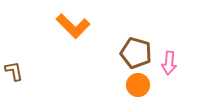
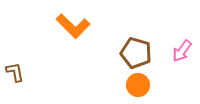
pink arrow: moved 13 px right, 12 px up; rotated 30 degrees clockwise
brown L-shape: moved 1 px right, 1 px down
